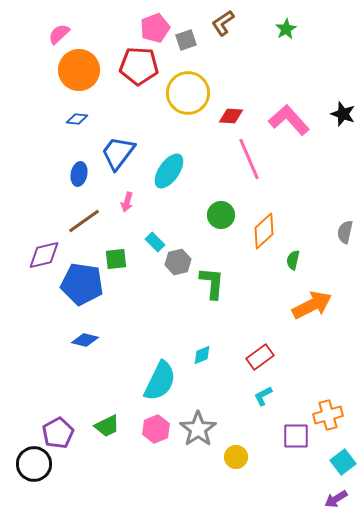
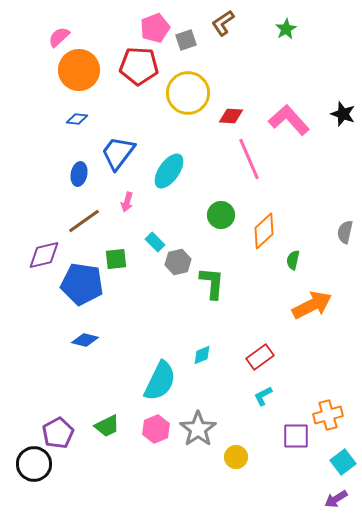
pink semicircle at (59, 34): moved 3 px down
